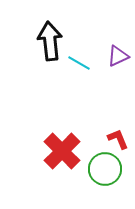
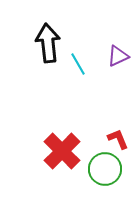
black arrow: moved 2 px left, 2 px down
cyan line: moved 1 px left, 1 px down; rotated 30 degrees clockwise
